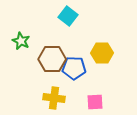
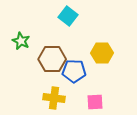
blue pentagon: moved 3 px down
